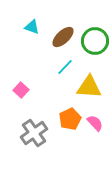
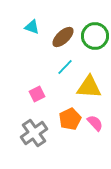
green circle: moved 5 px up
pink square: moved 16 px right, 4 px down; rotated 21 degrees clockwise
